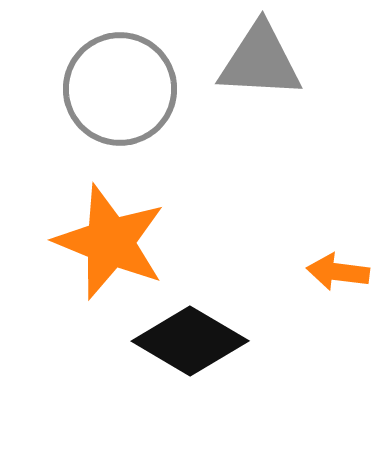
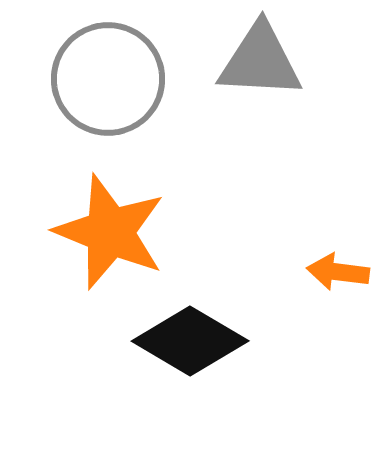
gray circle: moved 12 px left, 10 px up
orange star: moved 10 px up
